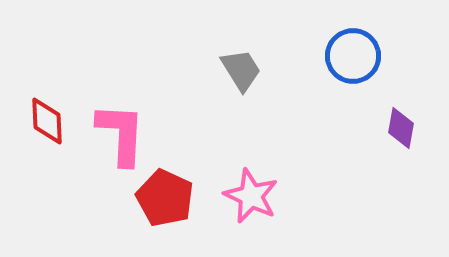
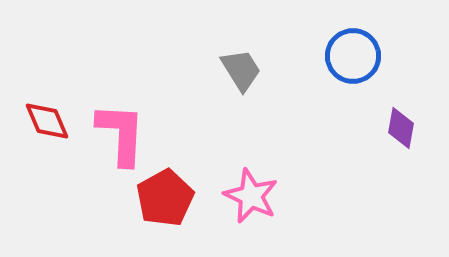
red diamond: rotated 21 degrees counterclockwise
red pentagon: rotated 18 degrees clockwise
